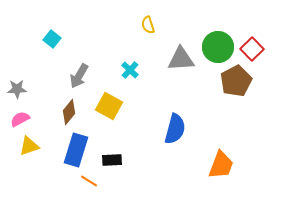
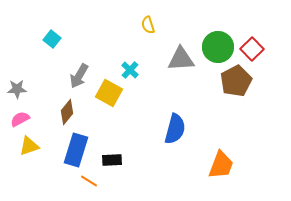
yellow square: moved 13 px up
brown diamond: moved 2 px left
